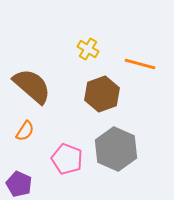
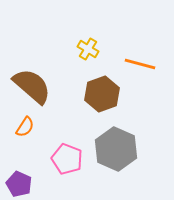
orange semicircle: moved 4 px up
